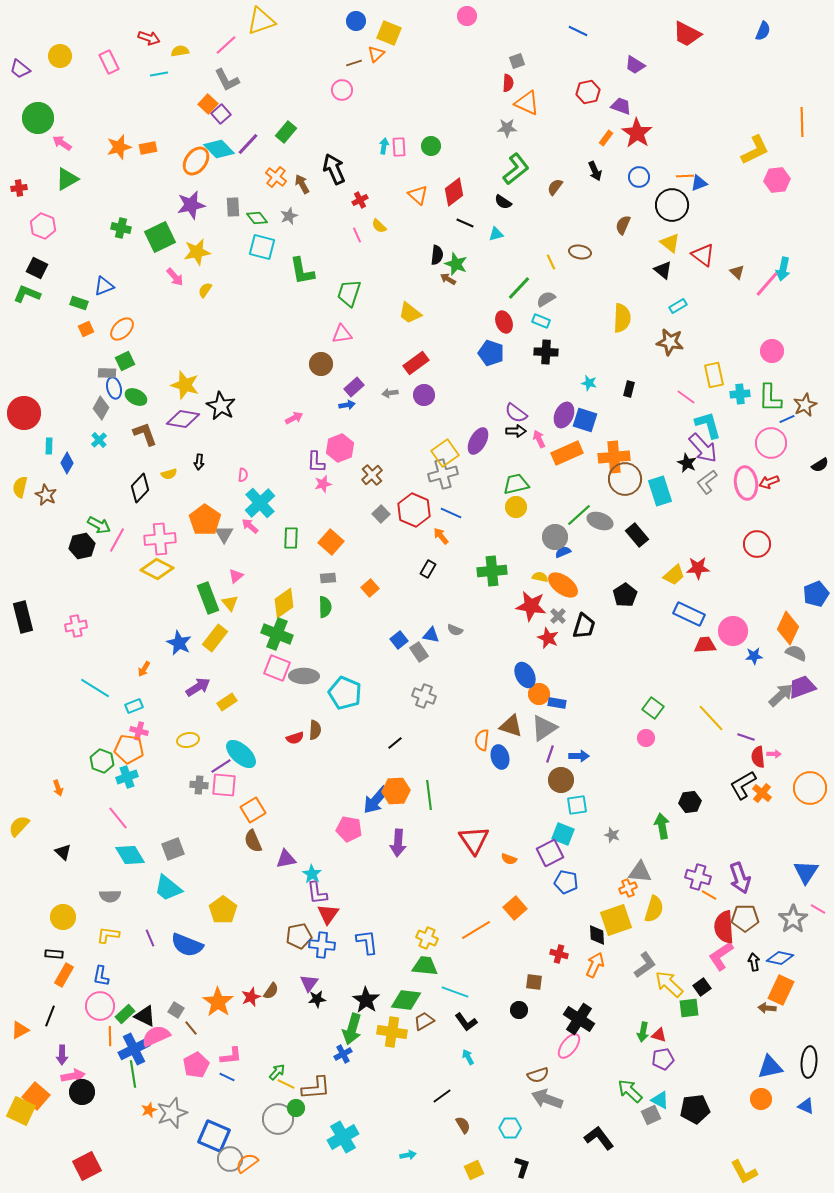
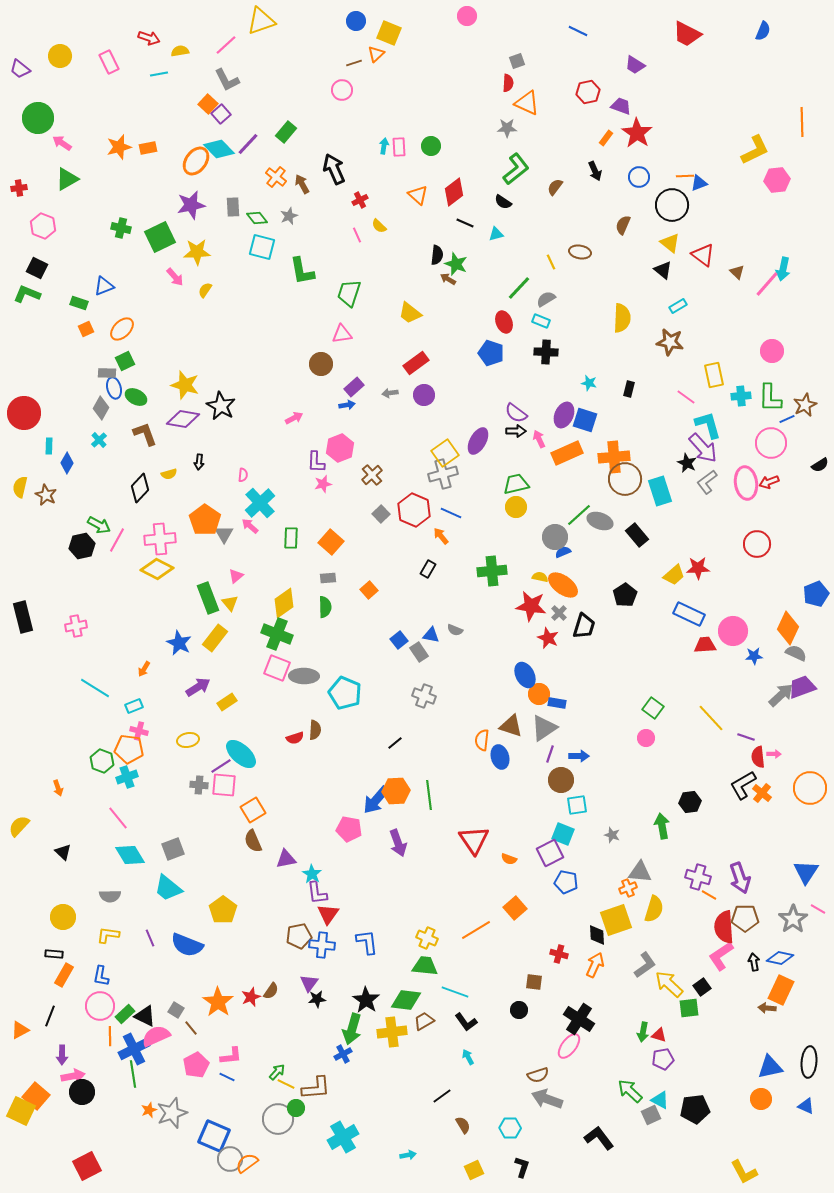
yellow star at (197, 252): rotated 8 degrees clockwise
cyan cross at (740, 394): moved 1 px right, 2 px down
orange square at (370, 588): moved 1 px left, 2 px down
gray cross at (558, 616): moved 1 px right, 3 px up
purple arrow at (398, 843): rotated 24 degrees counterclockwise
yellow cross at (392, 1032): rotated 16 degrees counterclockwise
